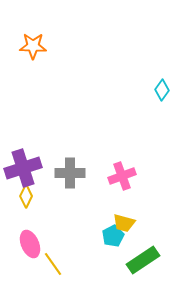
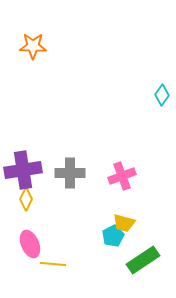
cyan diamond: moved 5 px down
purple cross: moved 2 px down; rotated 9 degrees clockwise
yellow diamond: moved 3 px down
yellow line: rotated 50 degrees counterclockwise
